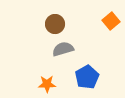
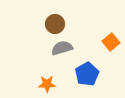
orange square: moved 21 px down
gray semicircle: moved 1 px left, 1 px up
blue pentagon: moved 3 px up
